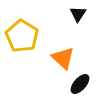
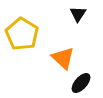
yellow pentagon: moved 2 px up
black ellipse: moved 1 px right, 1 px up
